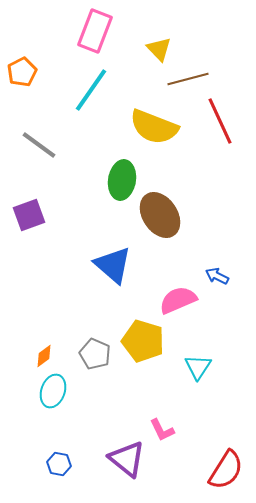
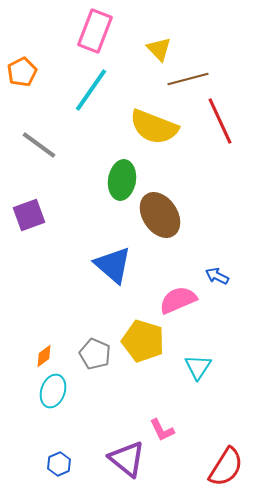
blue hexagon: rotated 25 degrees clockwise
red semicircle: moved 3 px up
